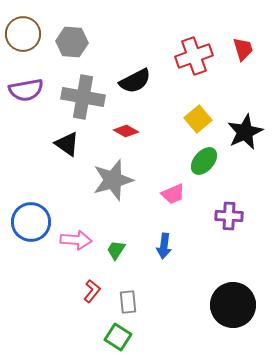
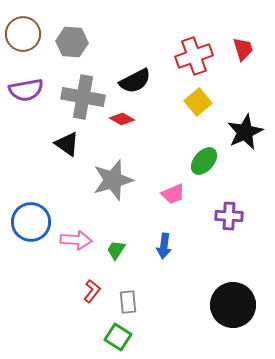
yellow square: moved 17 px up
red diamond: moved 4 px left, 12 px up
